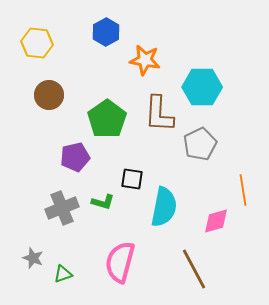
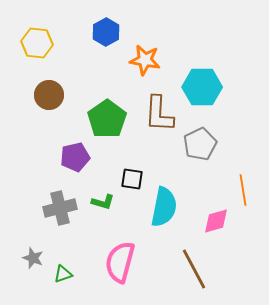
gray cross: moved 2 px left; rotated 8 degrees clockwise
